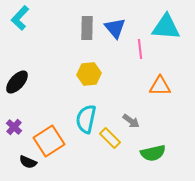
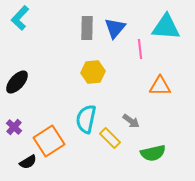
blue triangle: rotated 20 degrees clockwise
yellow hexagon: moved 4 px right, 2 px up
black semicircle: rotated 54 degrees counterclockwise
